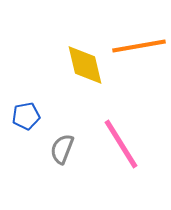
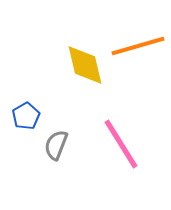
orange line: moved 1 px left; rotated 6 degrees counterclockwise
blue pentagon: rotated 20 degrees counterclockwise
gray semicircle: moved 6 px left, 4 px up
